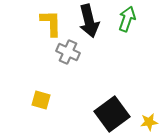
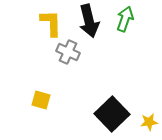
green arrow: moved 2 px left
black square: rotated 8 degrees counterclockwise
